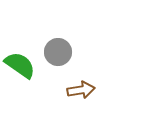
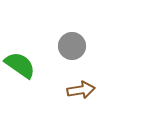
gray circle: moved 14 px right, 6 px up
